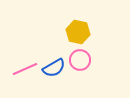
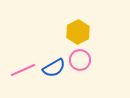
yellow hexagon: rotated 20 degrees clockwise
pink line: moved 2 px left, 1 px down
